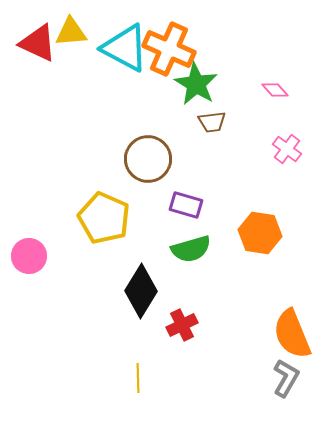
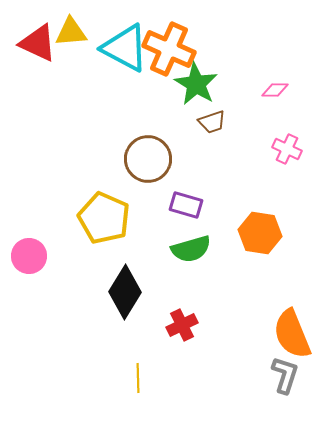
pink diamond: rotated 48 degrees counterclockwise
brown trapezoid: rotated 12 degrees counterclockwise
pink cross: rotated 12 degrees counterclockwise
black diamond: moved 16 px left, 1 px down
gray L-shape: moved 1 px left, 3 px up; rotated 12 degrees counterclockwise
